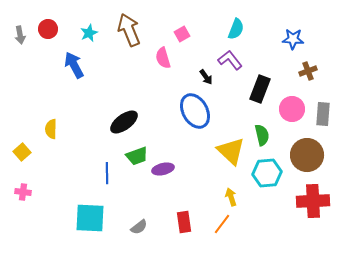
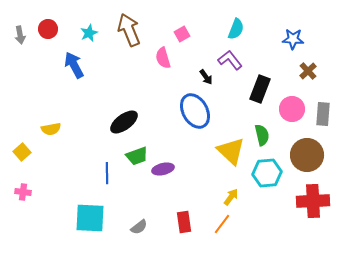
brown cross: rotated 24 degrees counterclockwise
yellow semicircle: rotated 102 degrees counterclockwise
yellow arrow: rotated 54 degrees clockwise
